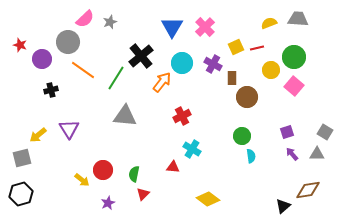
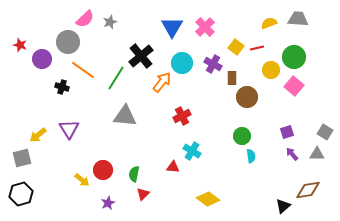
yellow square at (236, 47): rotated 28 degrees counterclockwise
black cross at (51, 90): moved 11 px right, 3 px up; rotated 32 degrees clockwise
cyan cross at (192, 149): moved 2 px down
